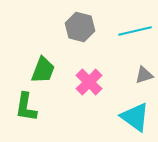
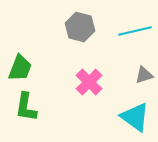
green trapezoid: moved 23 px left, 2 px up
